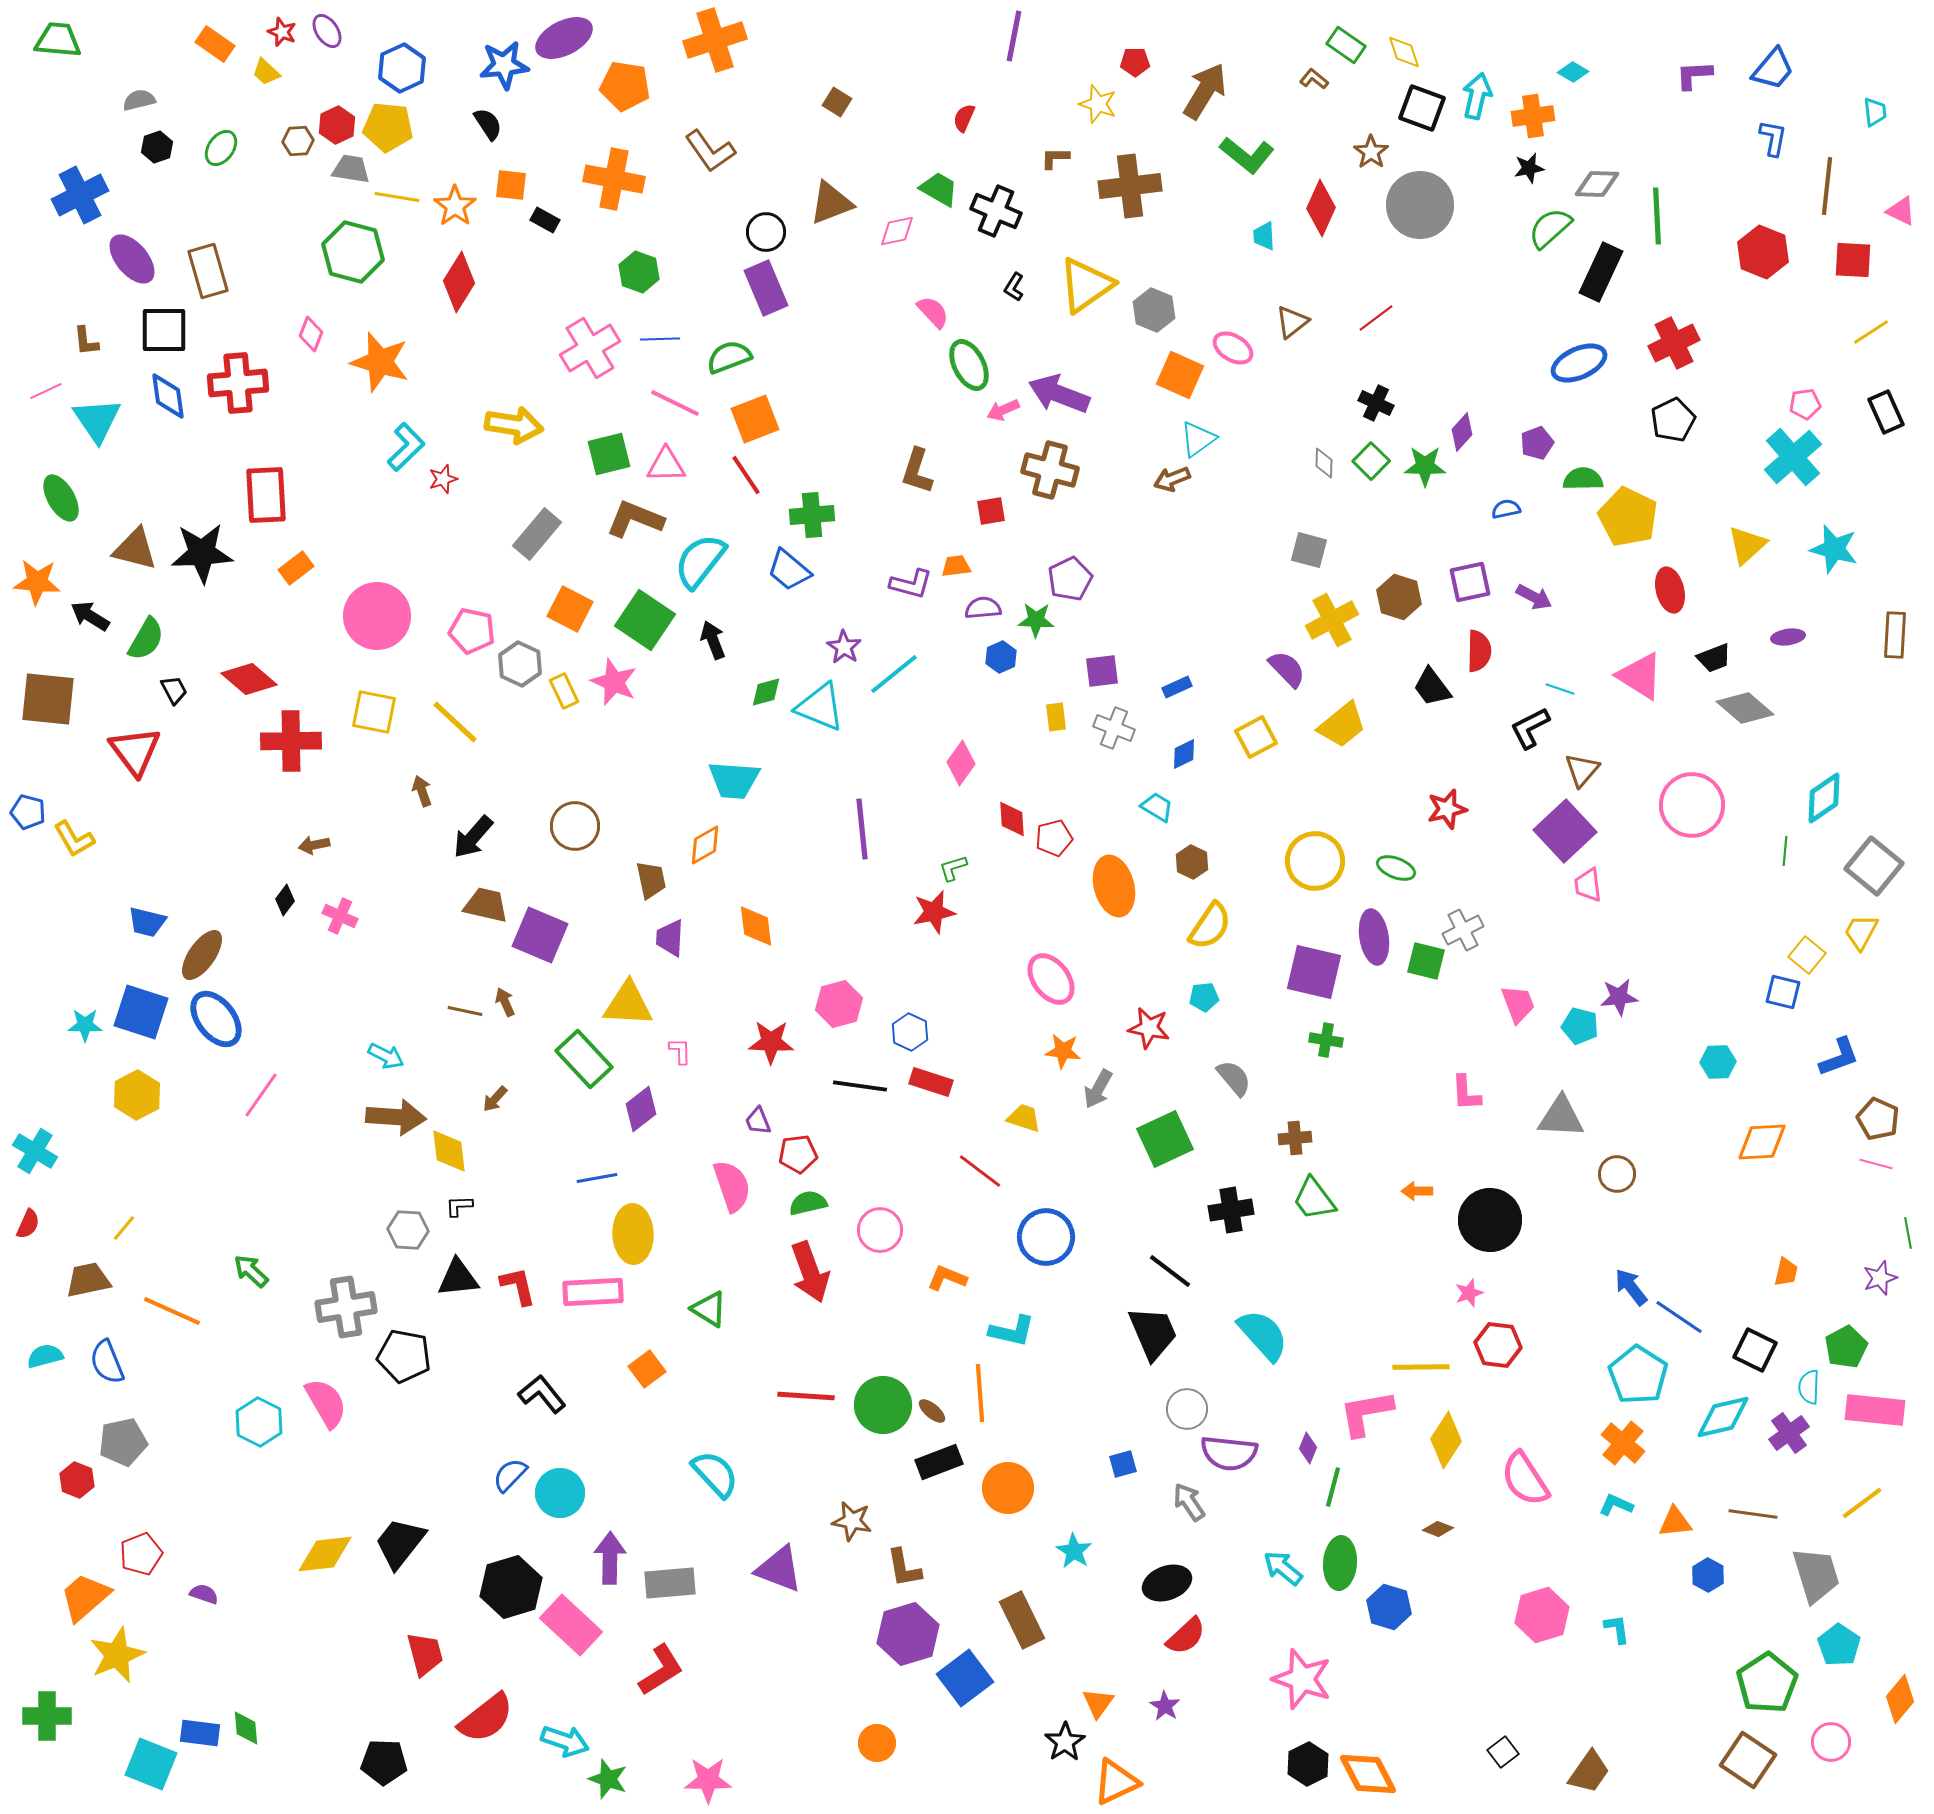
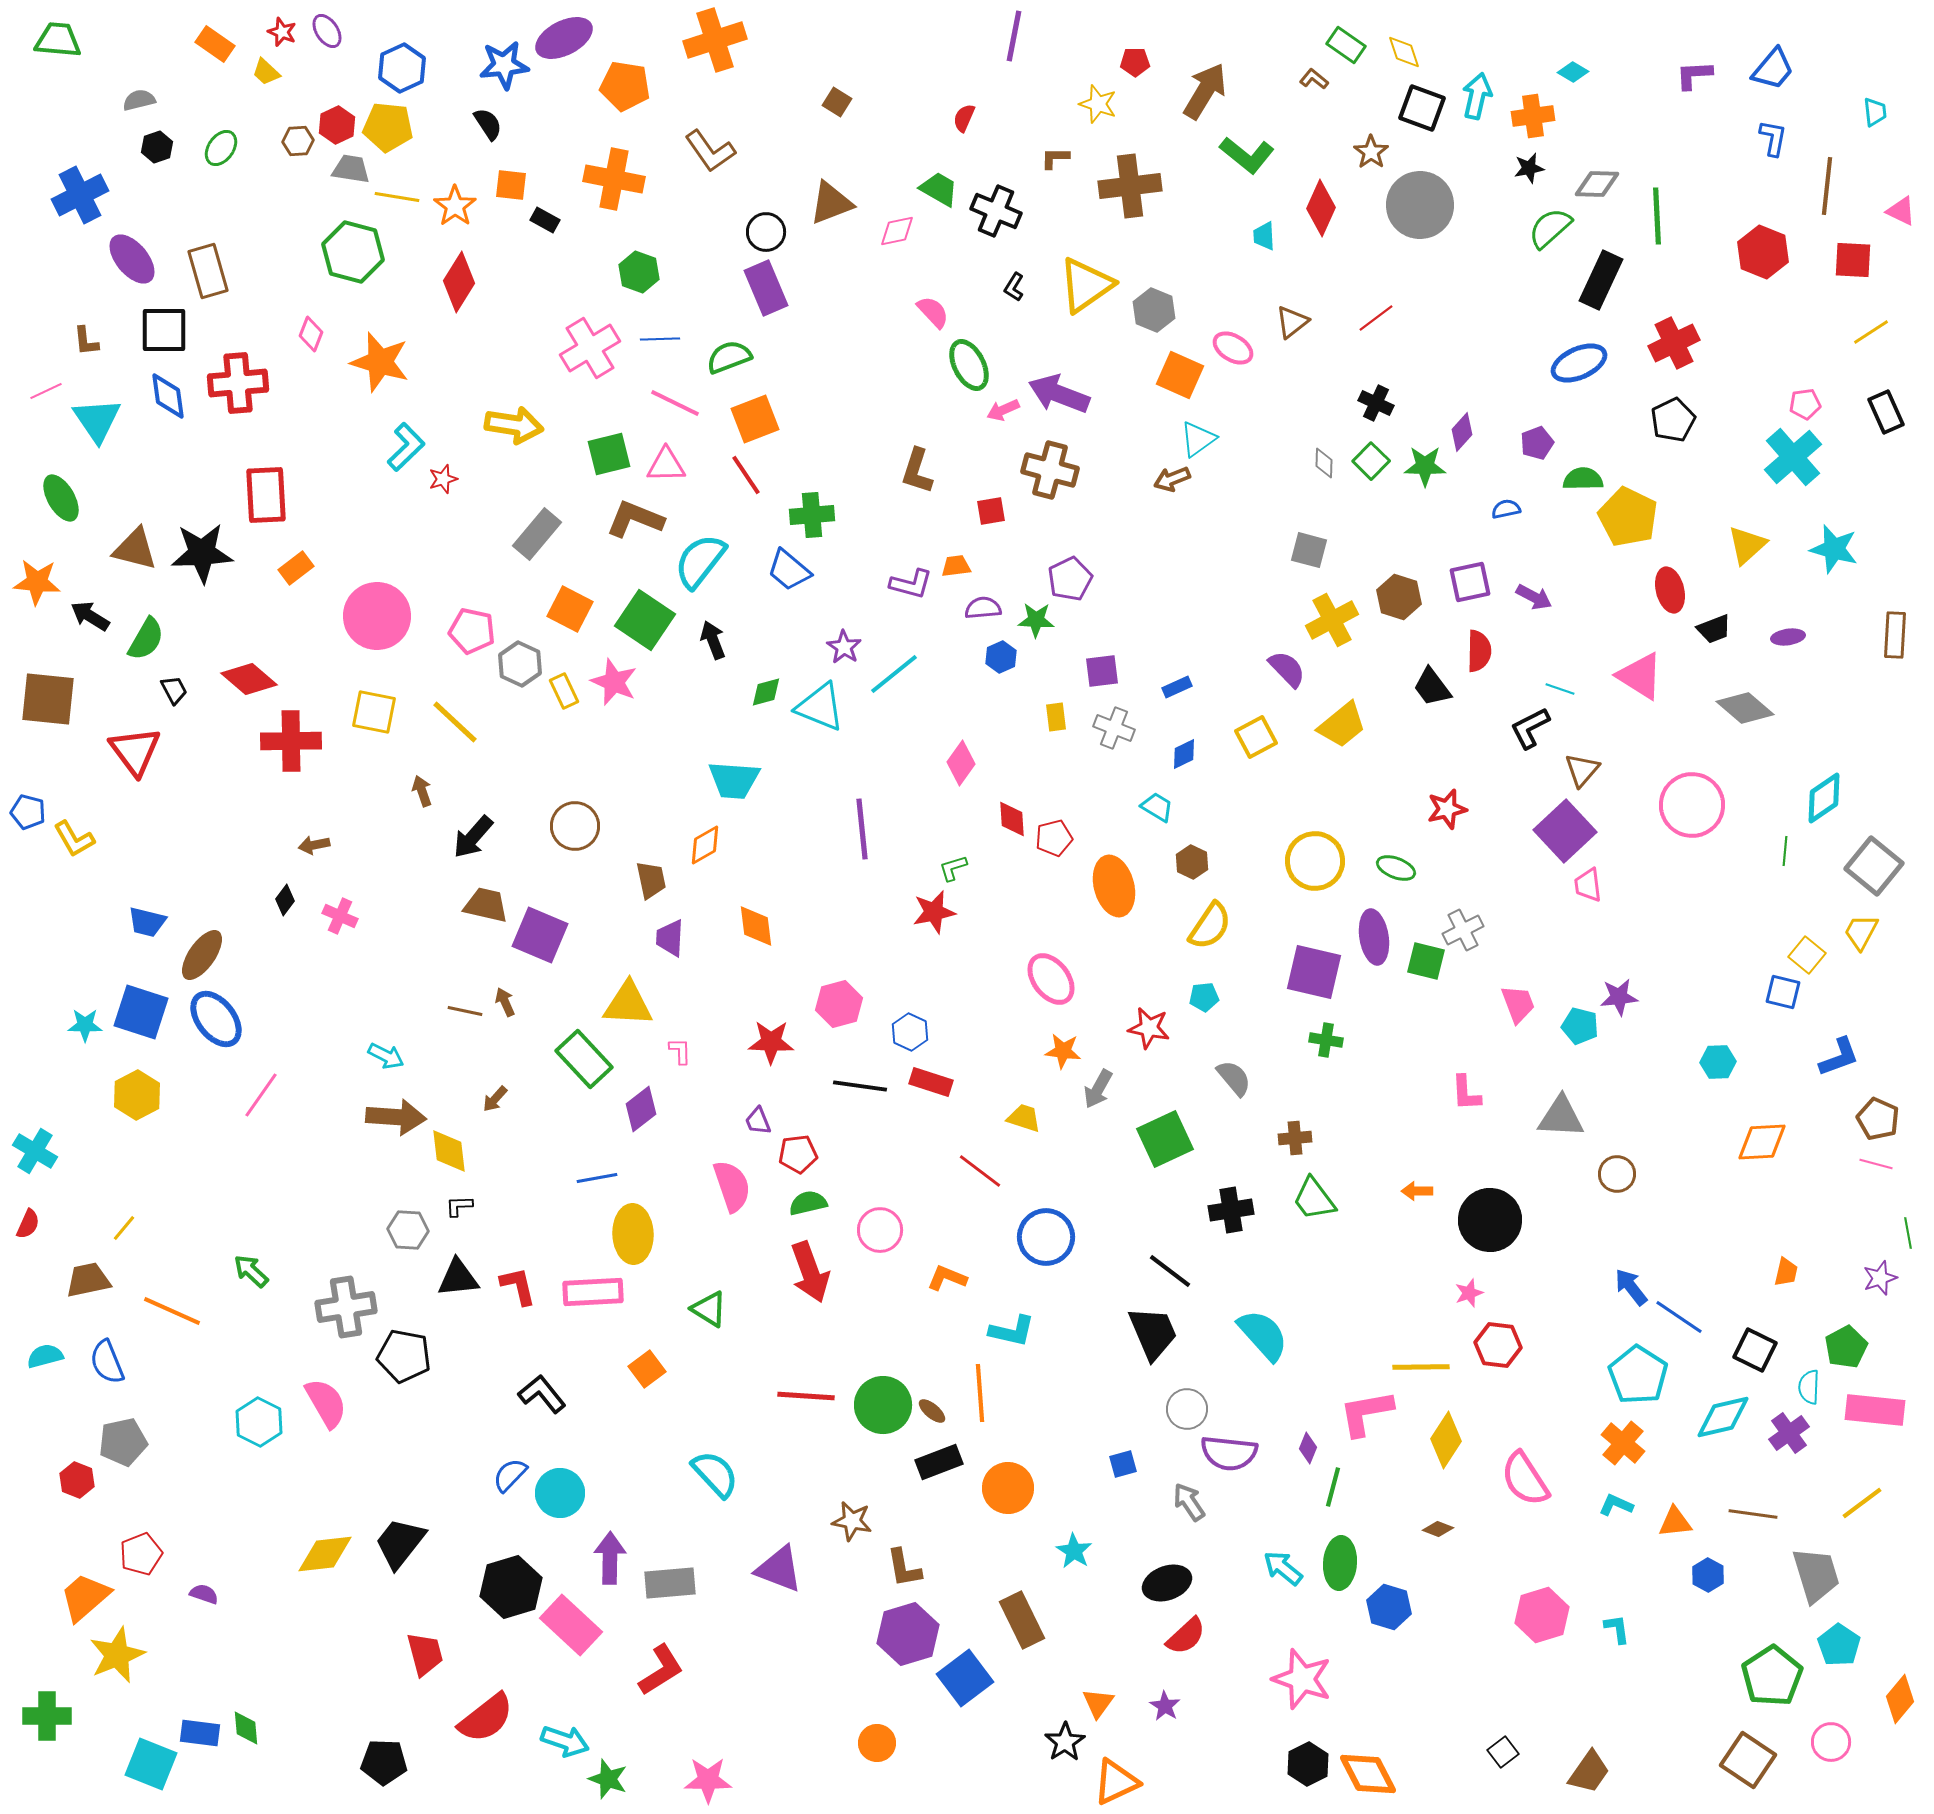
black rectangle at (1601, 272): moved 8 px down
black trapezoid at (1714, 658): moved 29 px up
green pentagon at (1767, 1683): moved 5 px right, 7 px up
